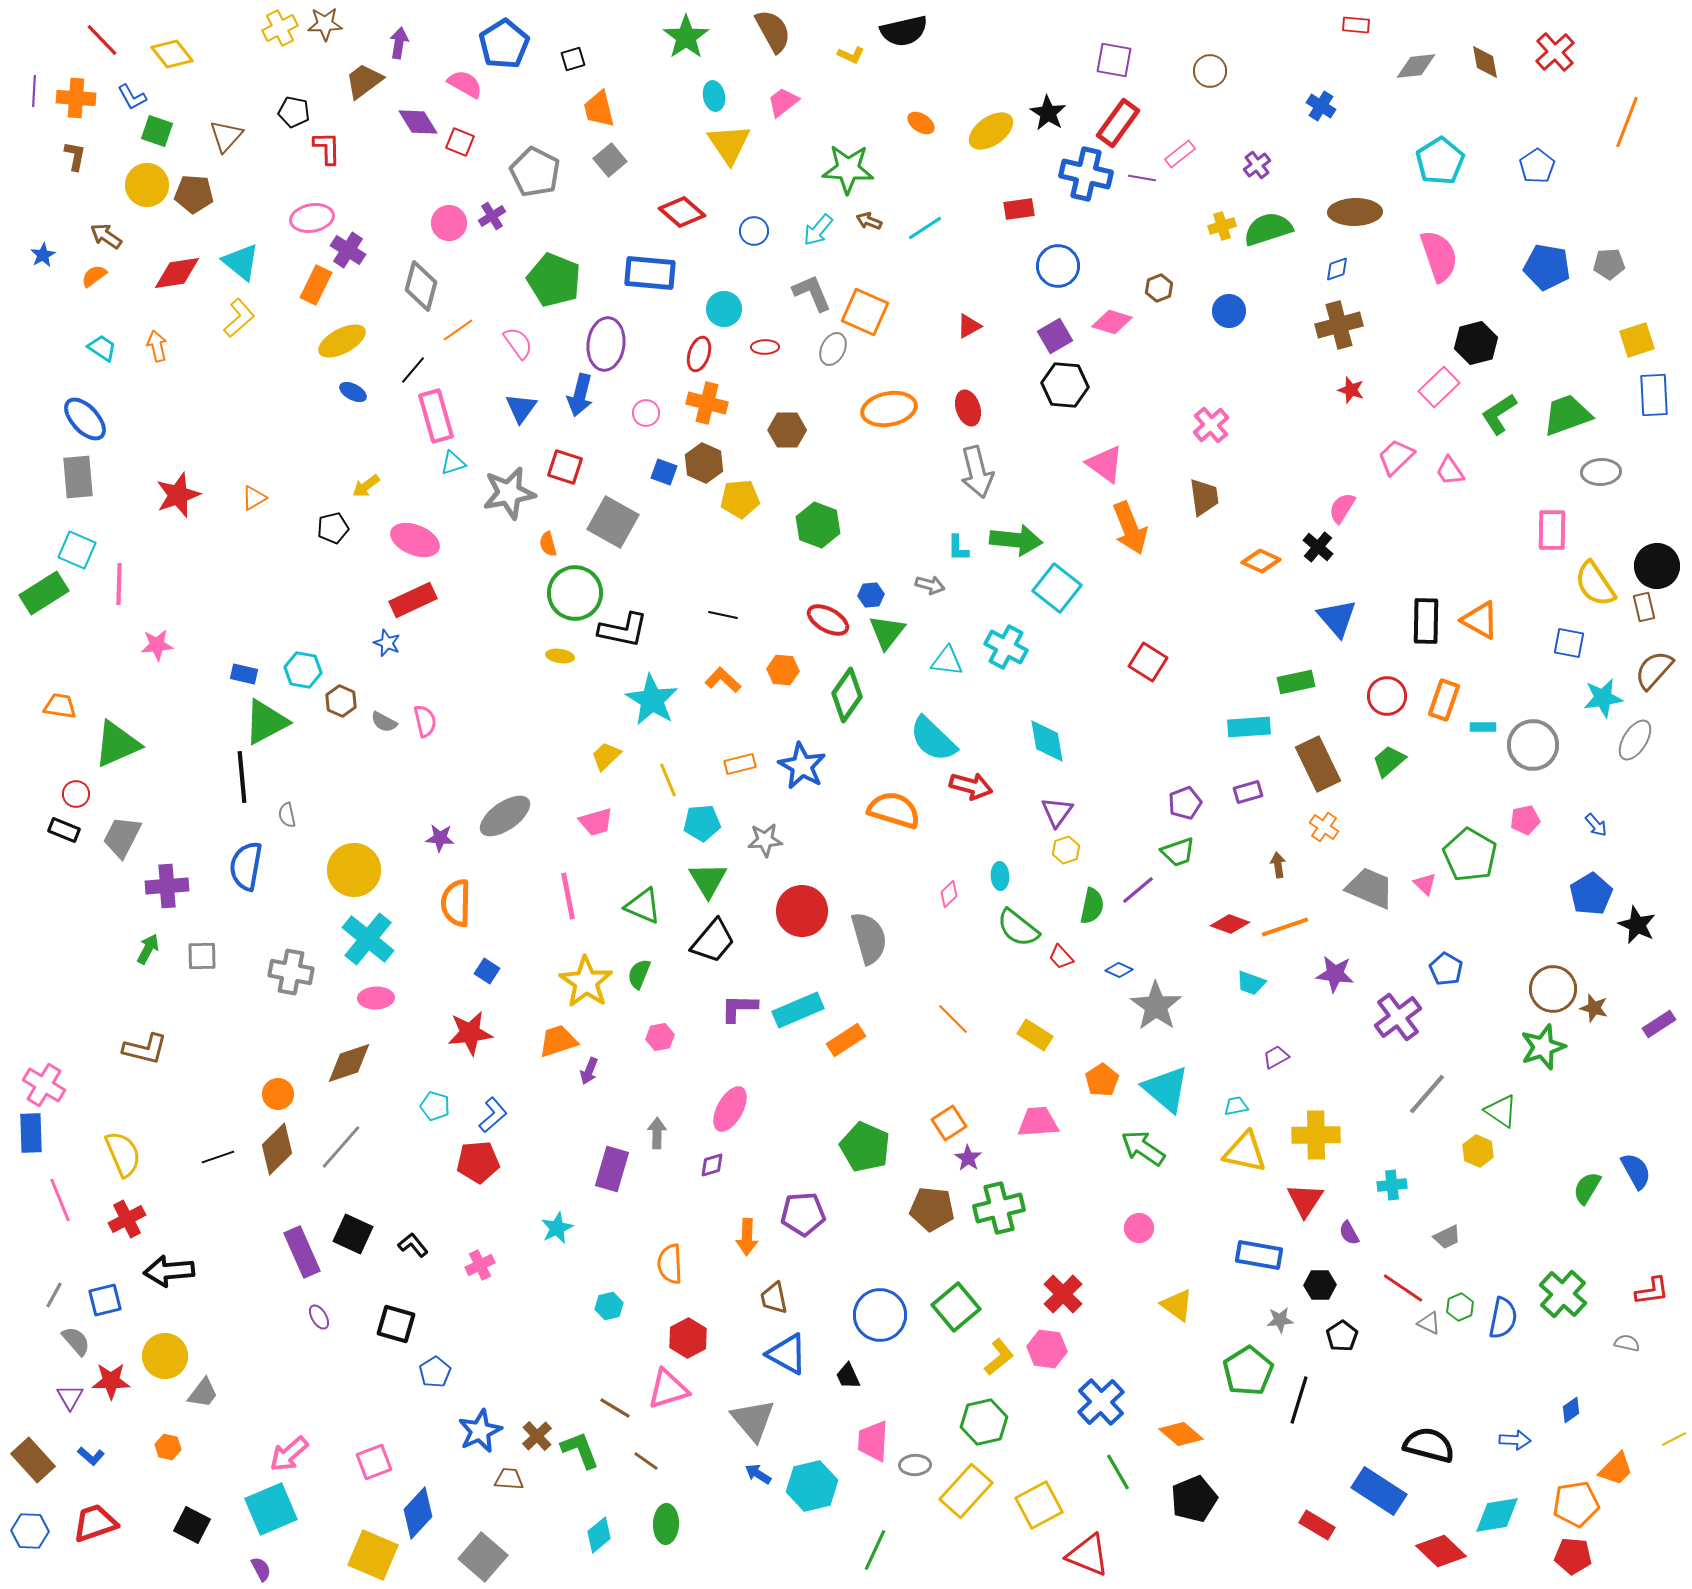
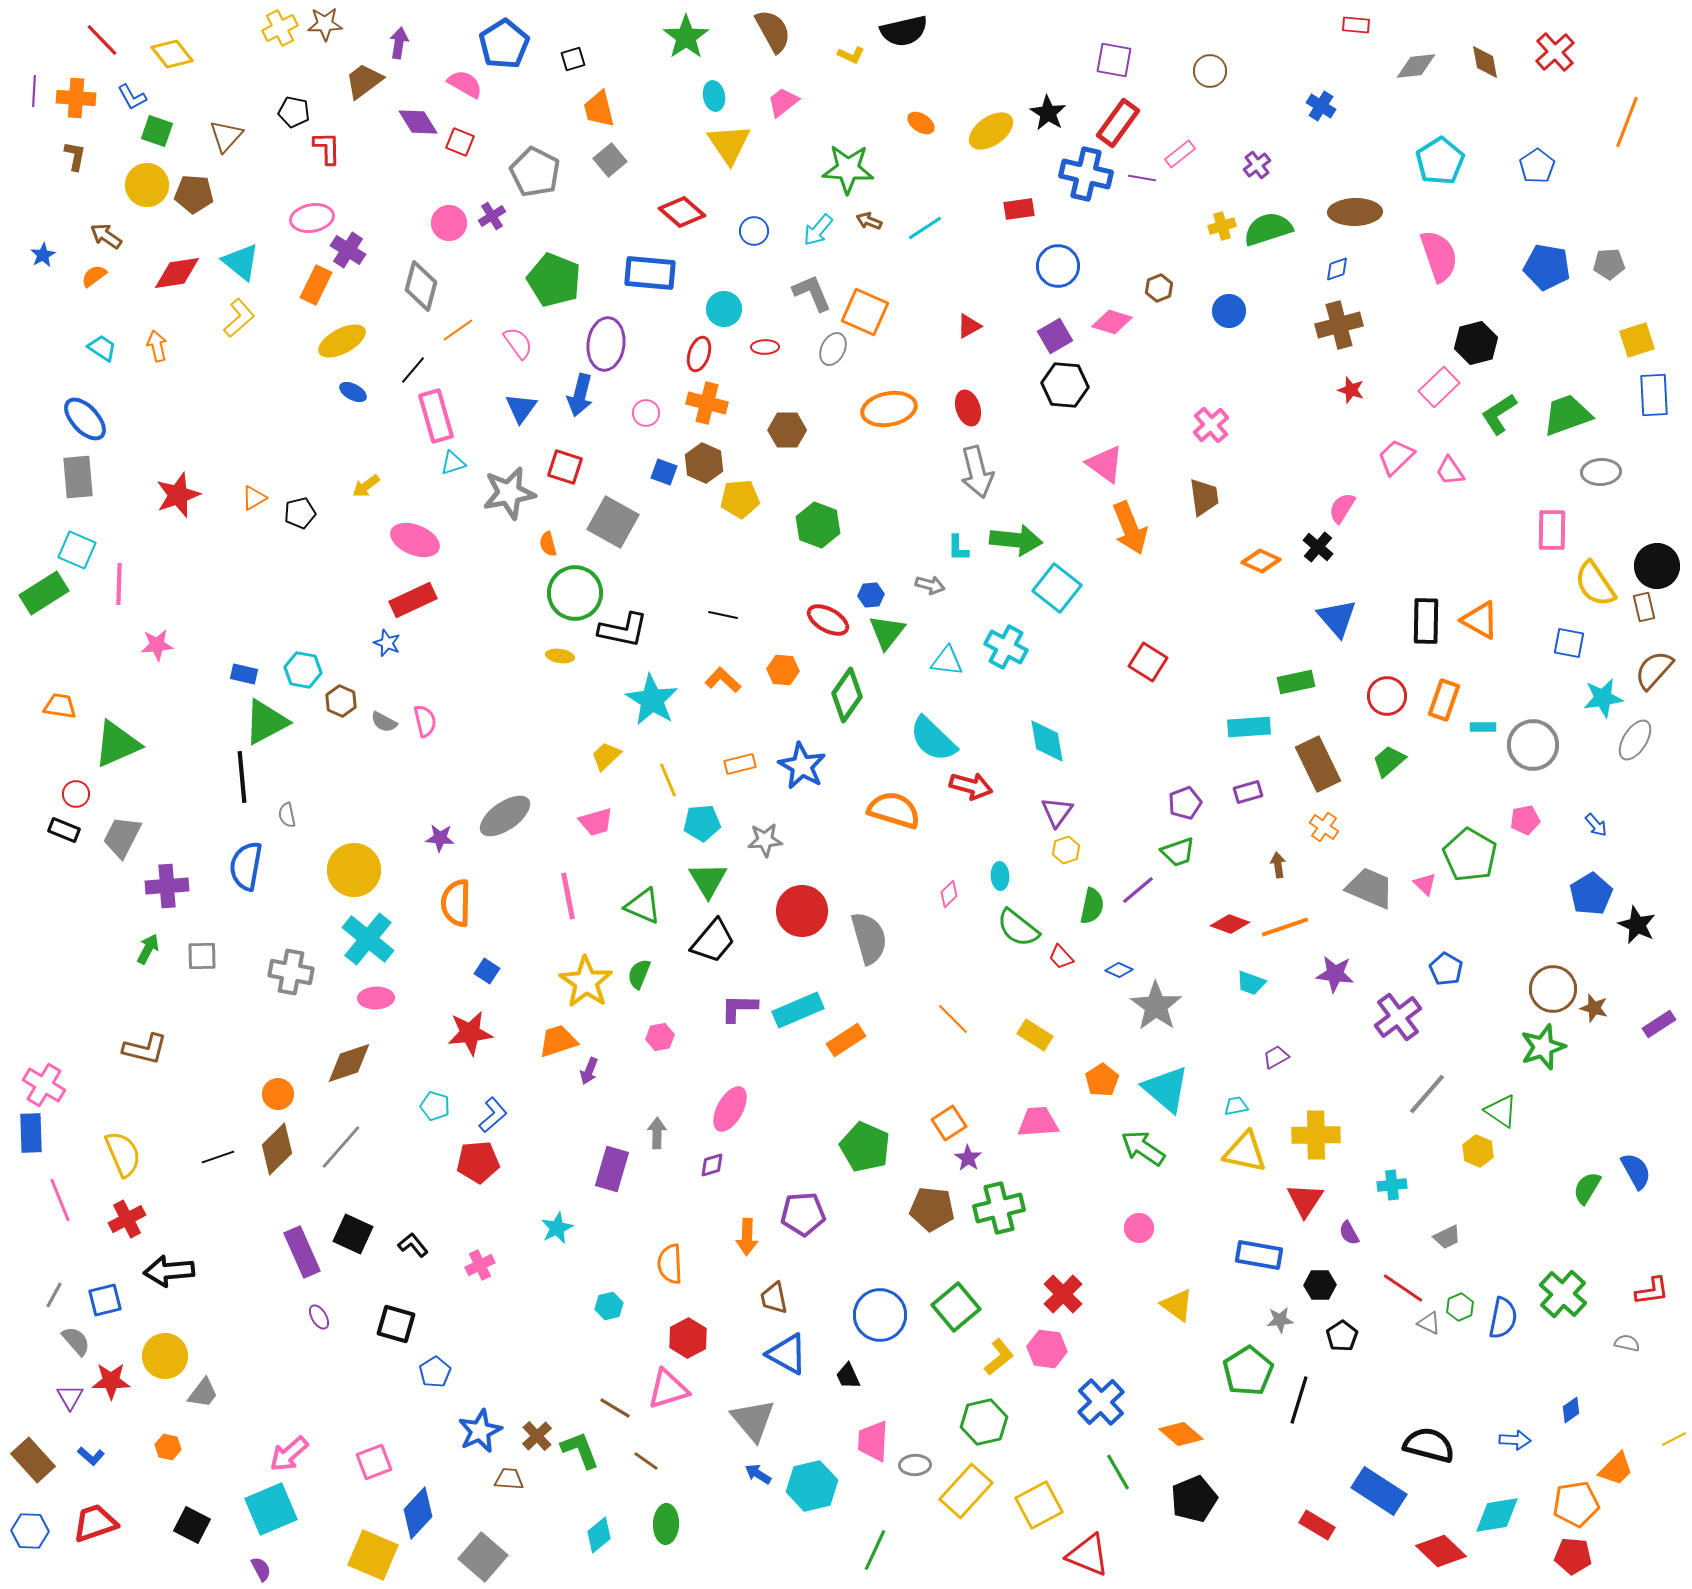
black pentagon at (333, 528): moved 33 px left, 15 px up
